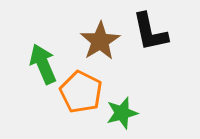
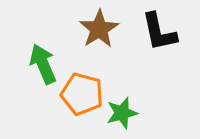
black L-shape: moved 9 px right
brown star: moved 1 px left, 12 px up
orange pentagon: moved 1 px right, 2 px down; rotated 12 degrees counterclockwise
